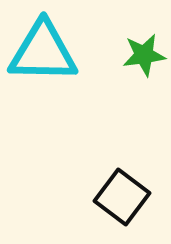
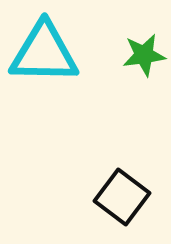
cyan triangle: moved 1 px right, 1 px down
